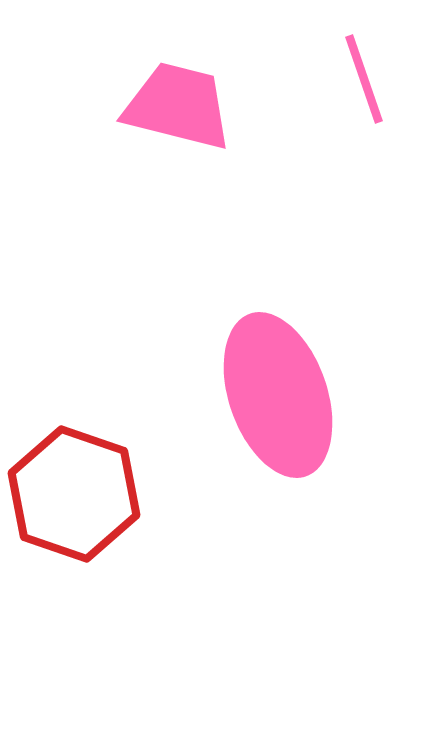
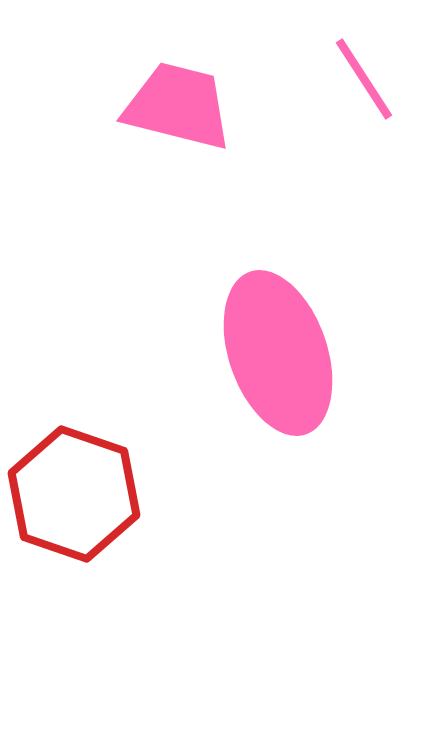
pink line: rotated 14 degrees counterclockwise
pink ellipse: moved 42 px up
